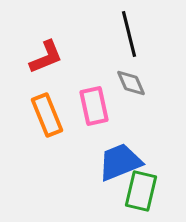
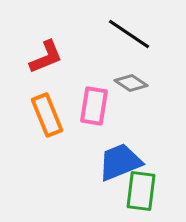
black line: rotated 42 degrees counterclockwise
gray diamond: rotated 32 degrees counterclockwise
pink rectangle: rotated 21 degrees clockwise
green rectangle: rotated 6 degrees counterclockwise
